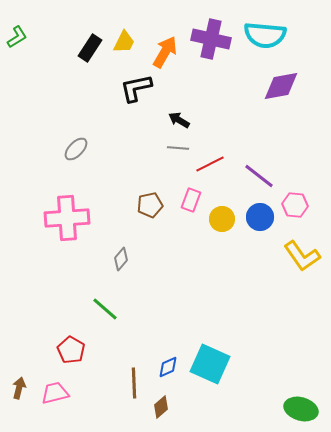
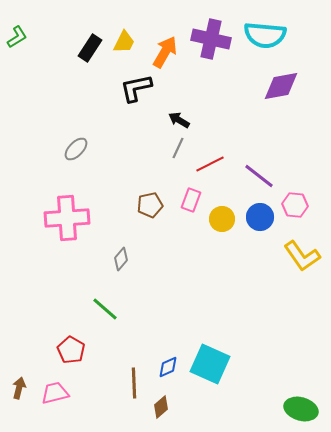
gray line: rotated 70 degrees counterclockwise
